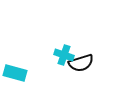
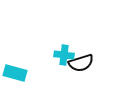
cyan cross: rotated 12 degrees counterclockwise
